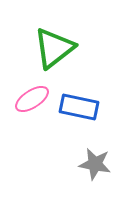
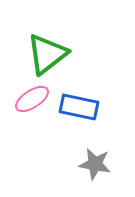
green triangle: moved 7 px left, 6 px down
